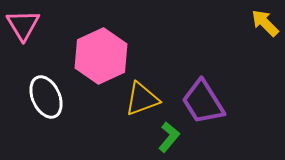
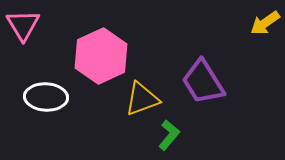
yellow arrow: rotated 80 degrees counterclockwise
white ellipse: rotated 63 degrees counterclockwise
purple trapezoid: moved 20 px up
green L-shape: moved 2 px up
